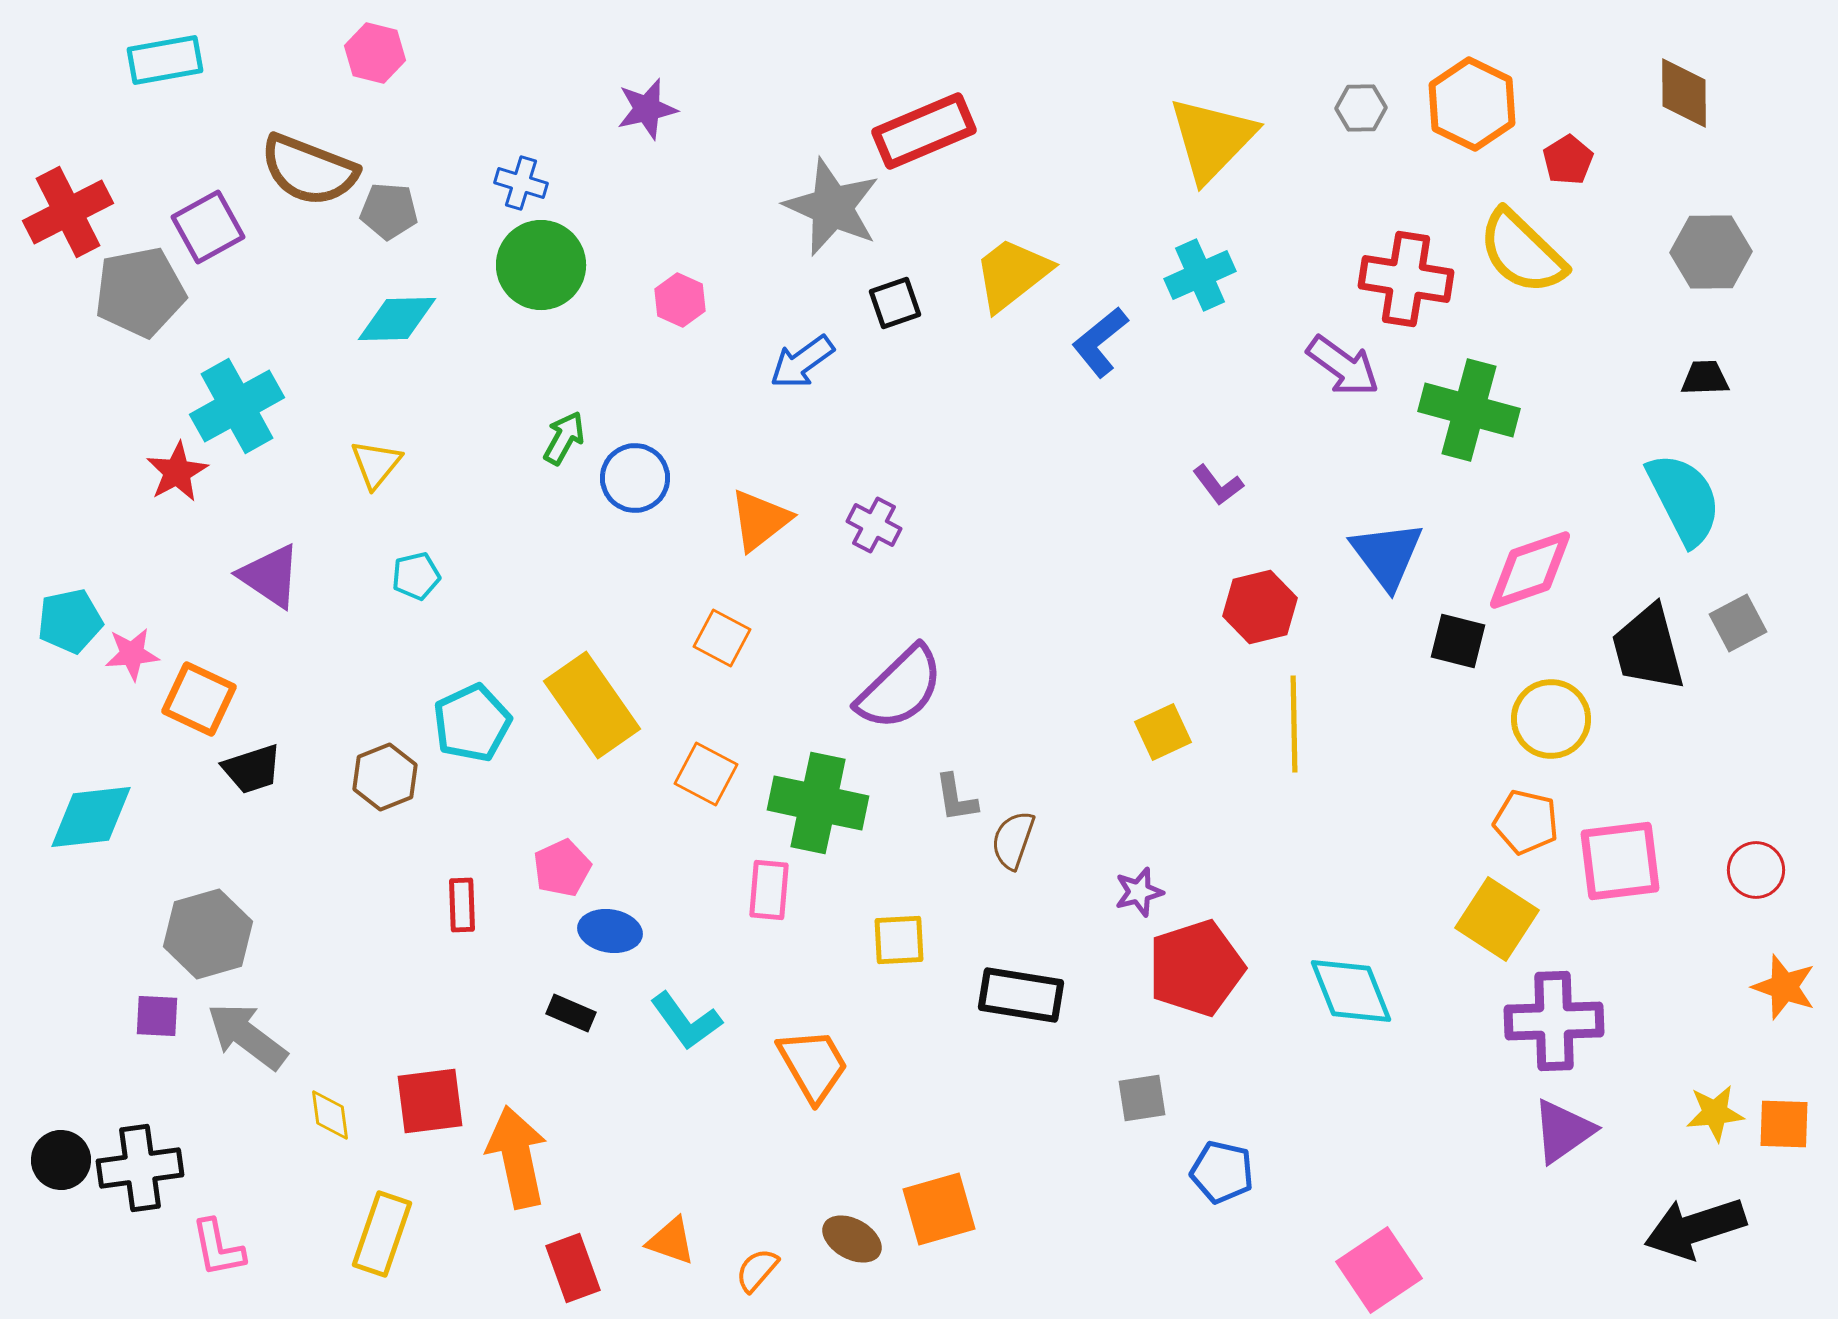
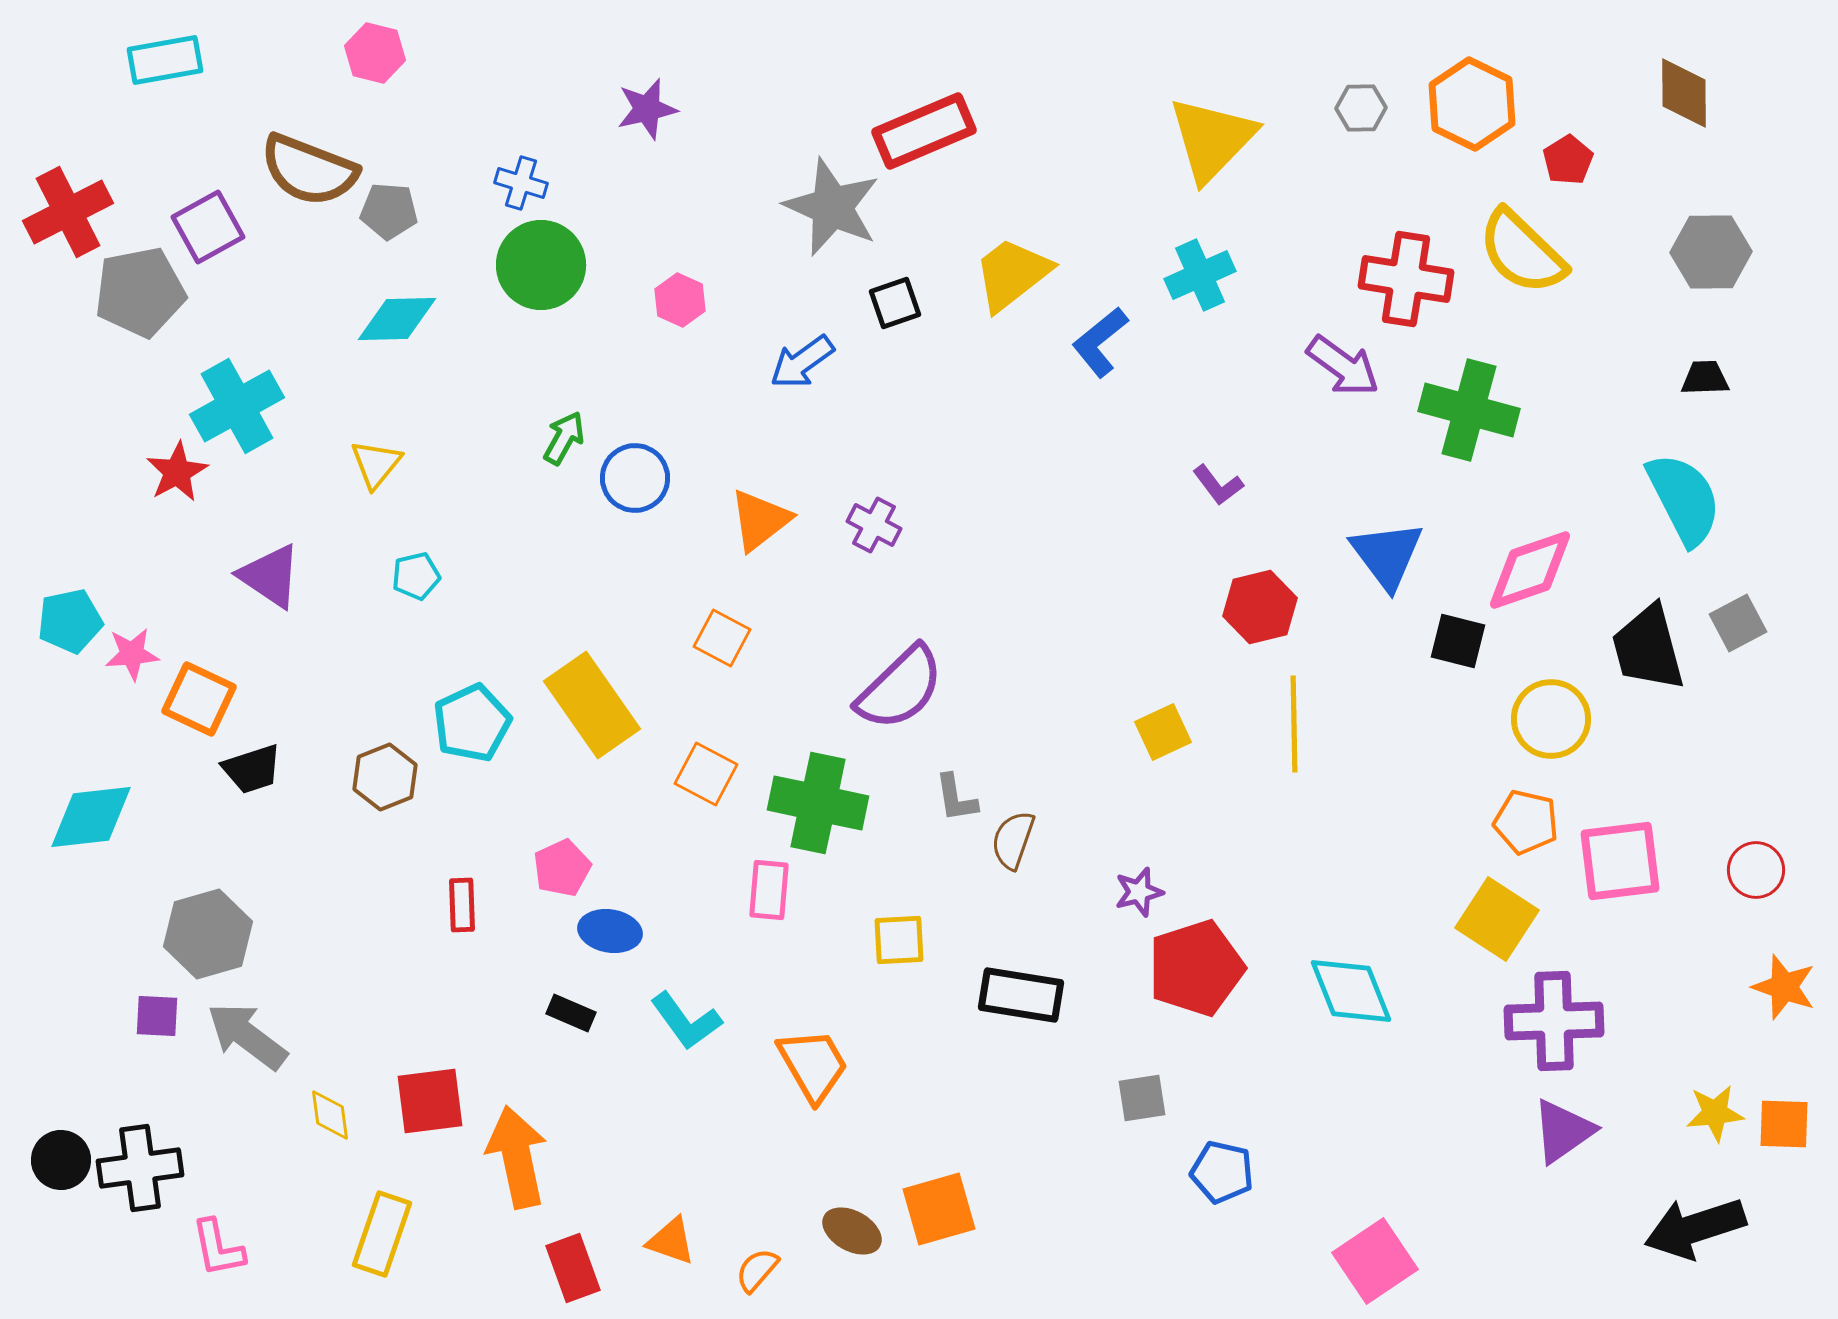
brown ellipse at (852, 1239): moved 8 px up
pink square at (1379, 1270): moved 4 px left, 9 px up
